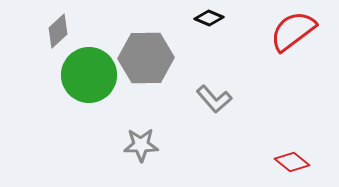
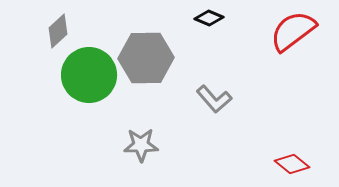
red diamond: moved 2 px down
